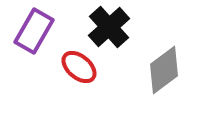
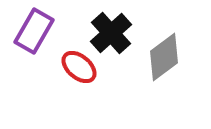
black cross: moved 2 px right, 6 px down
gray diamond: moved 13 px up
